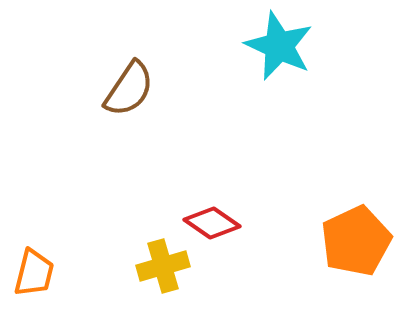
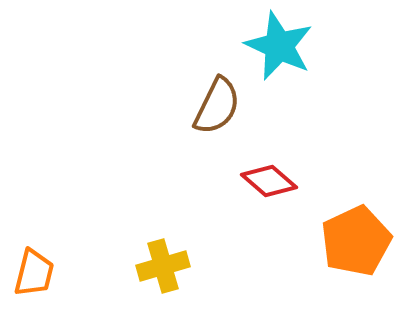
brown semicircle: moved 88 px right, 17 px down; rotated 8 degrees counterclockwise
red diamond: moved 57 px right, 42 px up; rotated 6 degrees clockwise
